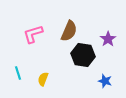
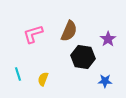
black hexagon: moved 2 px down
cyan line: moved 1 px down
blue star: rotated 16 degrees counterclockwise
